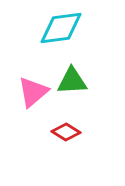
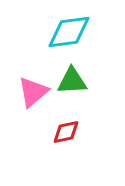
cyan diamond: moved 8 px right, 4 px down
red diamond: rotated 44 degrees counterclockwise
